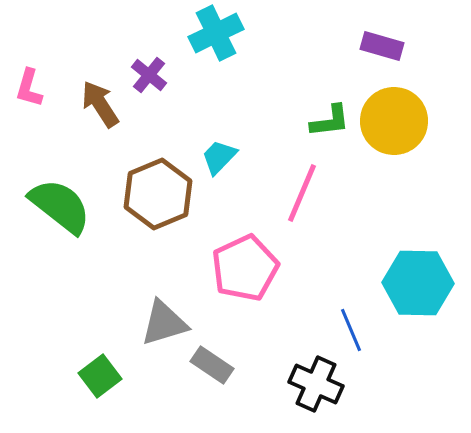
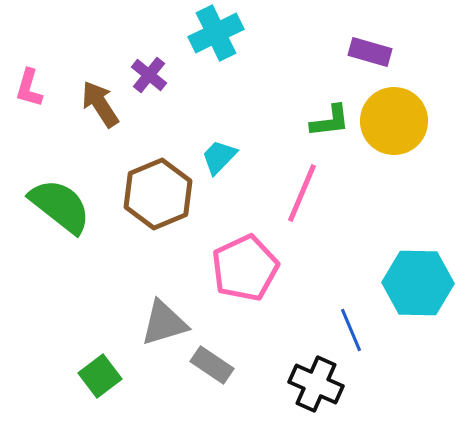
purple rectangle: moved 12 px left, 6 px down
